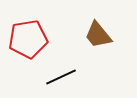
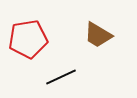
brown trapezoid: rotated 20 degrees counterclockwise
